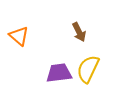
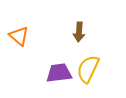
brown arrow: rotated 30 degrees clockwise
